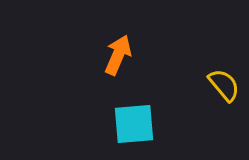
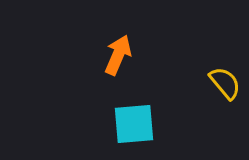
yellow semicircle: moved 1 px right, 2 px up
